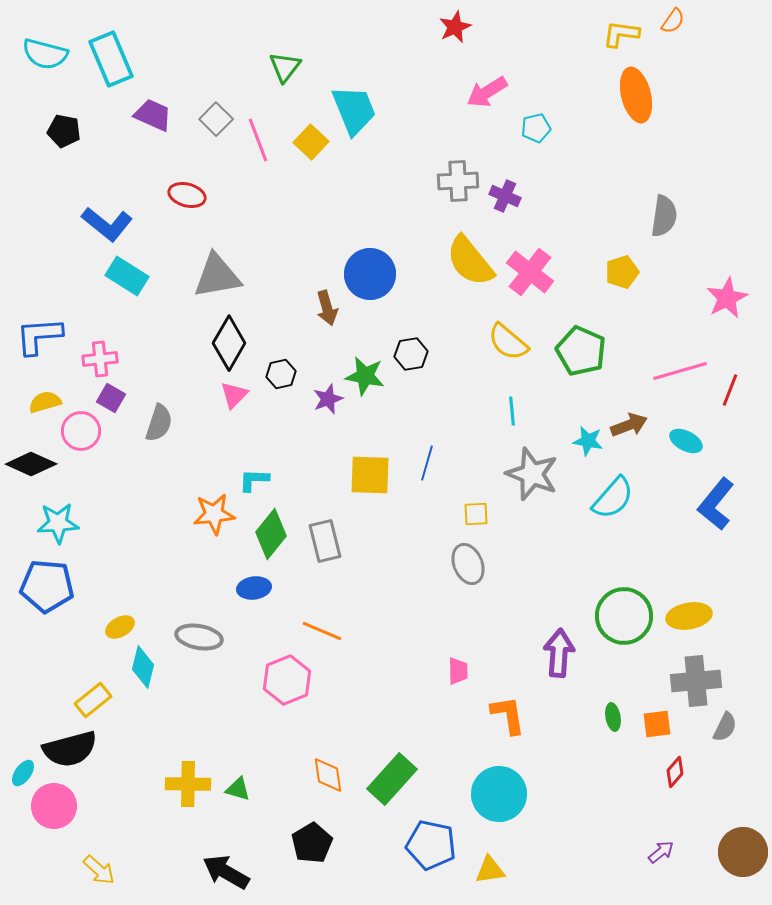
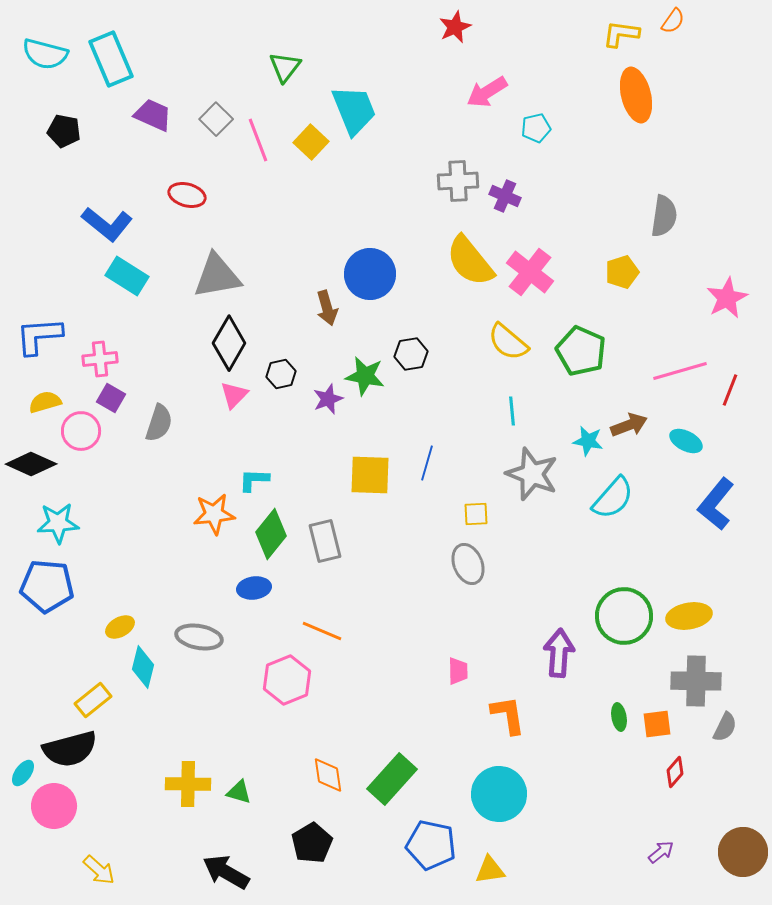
gray cross at (696, 681): rotated 6 degrees clockwise
green ellipse at (613, 717): moved 6 px right
green triangle at (238, 789): moved 1 px right, 3 px down
